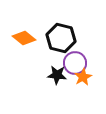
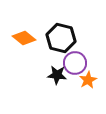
orange star: moved 5 px right, 3 px down
